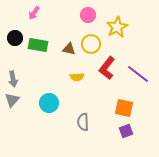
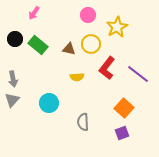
black circle: moved 1 px down
green rectangle: rotated 30 degrees clockwise
orange square: rotated 30 degrees clockwise
purple square: moved 4 px left, 2 px down
